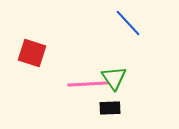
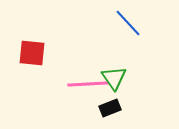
red square: rotated 12 degrees counterclockwise
black rectangle: rotated 20 degrees counterclockwise
